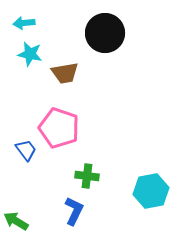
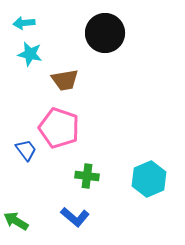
brown trapezoid: moved 7 px down
cyan hexagon: moved 2 px left, 12 px up; rotated 12 degrees counterclockwise
blue L-shape: moved 1 px right, 6 px down; rotated 104 degrees clockwise
